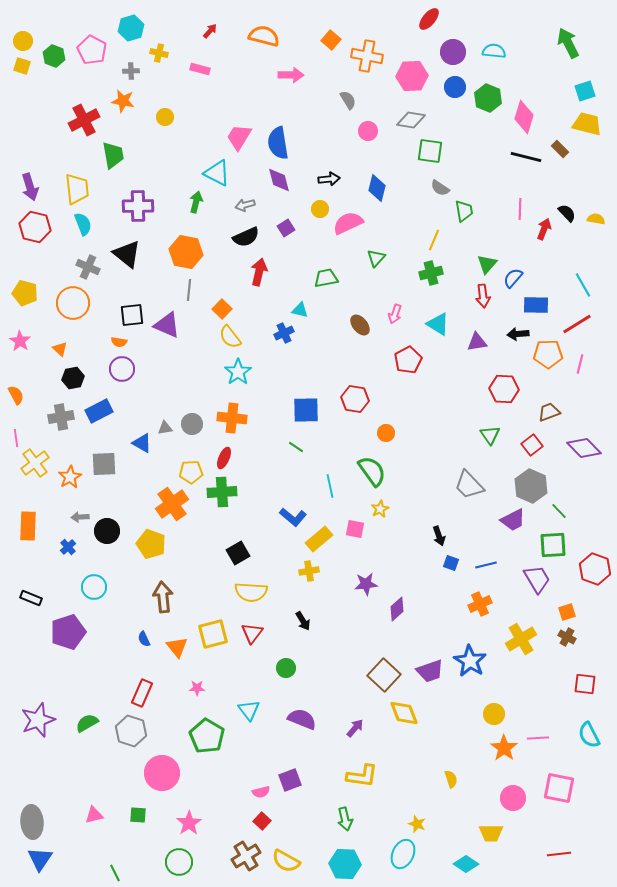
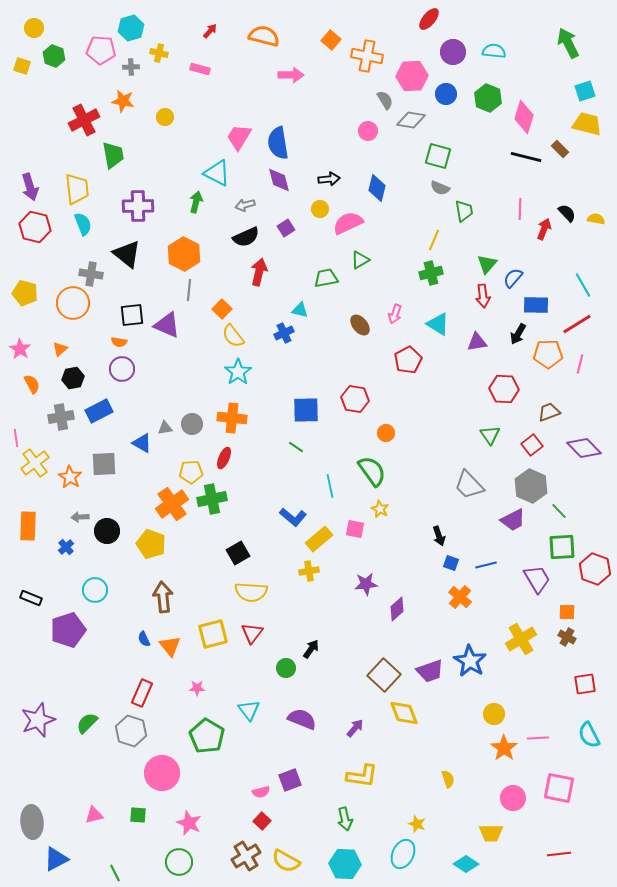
yellow circle at (23, 41): moved 11 px right, 13 px up
pink pentagon at (92, 50): moved 9 px right; rotated 24 degrees counterclockwise
gray cross at (131, 71): moved 4 px up
blue circle at (455, 87): moved 9 px left, 7 px down
gray semicircle at (348, 100): moved 37 px right
green square at (430, 151): moved 8 px right, 5 px down; rotated 8 degrees clockwise
gray semicircle at (440, 188): rotated 12 degrees counterclockwise
orange hexagon at (186, 252): moved 2 px left, 2 px down; rotated 16 degrees clockwise
green triangle at (376, 258): moved 16 px left, 2 px down; rotated 18 degrees clockwise
gray cross at (88, 267): moved 3 px right, 7 px down; rotated 15 degrees counterclockwise
black arrow at (518, 334): rotated 55 degrees counterclockwise
yellow semicircle at (230, 337): moved 3 px right, 1 px up
pink star at (20, 341): moved 8 px down
orange triangle at (60, 349): rotated 35 degrees clockwise
orange semicircle at (16, 395): moved 16 px right, 11 px up
orange star at (70, 477): rotated 10 degrees counterclockwise
green cross at (222, 492): moved 10 px left, 7 px down; rotated 8 degrees counterclockwise
yellow star at (380, 509): rotated 18 degrees counterclockwise
green square at (553, 545): moved 9 px right, 2 px down
blue cross at (68, 547): moved 2 px left
cyan circle at (94, 587): moved 1 px right, 3 px down
orange cross at (480, 604): moved 20 px left, 7 px up; rotated 25 degrees counterclockwise
orange square at (567, 612): rotated 18 degrees clockwise
black arrow at (303, 621): moved 8 px right, 28 px down; rotated 114 degrees counterclockwise
purple pentagon at (68, 632): moved 2 px up
orange triangle at (177, 647): moved 7 px left, 1 px up
red square at (585, 684): rotated 15 degrees counterclockwise
green semicircle at (87, 723): rotated 15 degrees counterclockwise
yellow semicircle at (451, 779): moved 3 px left
pink star at (189, 823): rotated 15 degrees counterclockwise
blue triangle at (40, 859): moved 16 px right; rotated 28 degrees clockwise
